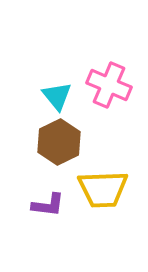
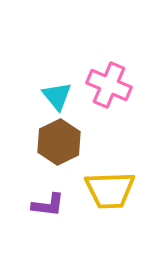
yellow trapezoid: moved 7 px right, 1 px down
